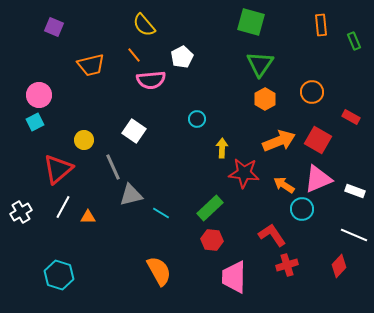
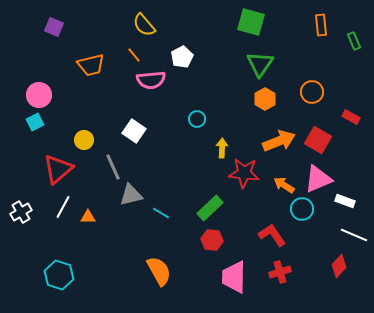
white rectangle at (355, 191): moved 10 px left, 10 px down
red cross at (287, 265): moved 7 px left, 7 px down
